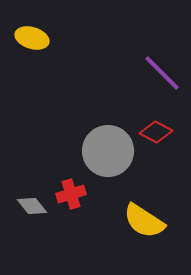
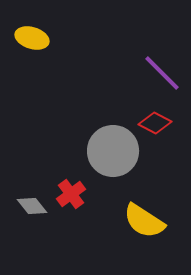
red diamond: moved 1 px left, 9 px up
gray circle: moved 5 px right
red cross: rotated 20 degrees counterclockwise
